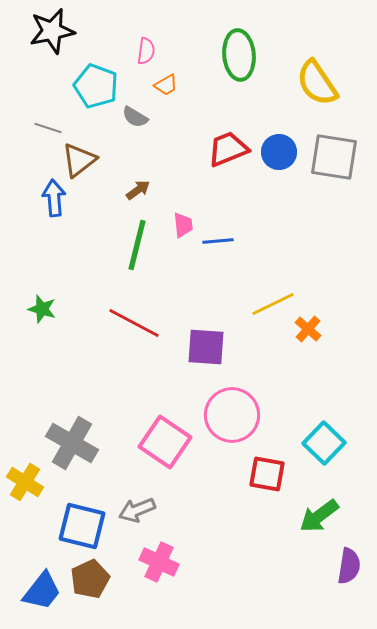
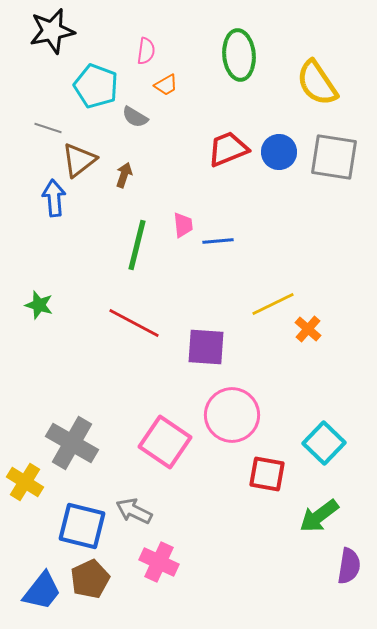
brown arrow: moved 14 px left, 15 px up; rotated 35 degrees counterclockwise
green star: moved 3 px left, 4 px up
gray arrow: moved 3 px left, 1 px down; rotated 48 degrees clockwise
